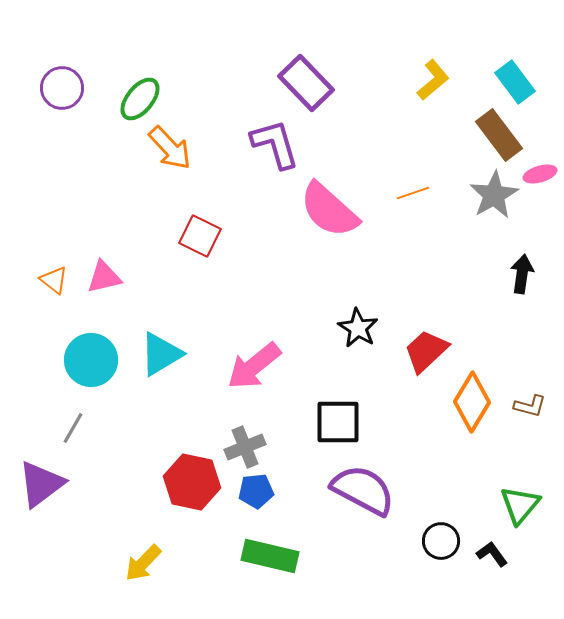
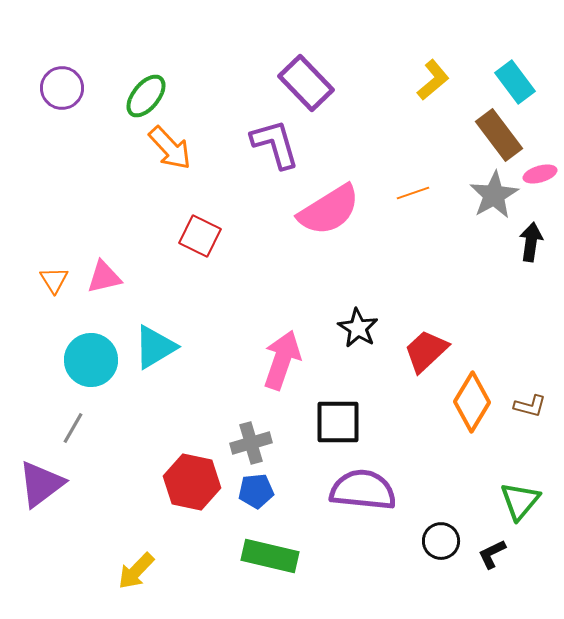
green ellipse: moved 6 px right, 3 px up
pink semicircle: rotated 74 degrees counterclockwise
black arrow: moved 9 px right, 32 px up
orange triangle: rotated 20 degrees clockwise
cyan triangle: moved 6 px left, 7 px up
pink arrow: moved 28 px right, 6 px up; rotated 148 degrees clockwise
gray cross: moved 6 px right, 4 px up; rotated 6 degrees clockwise
purple semicircle: rotated 22 degrees counterclockwise
green triangle: moved 4 px up
black L-shape: rotated 80 degrees counterclockwise
yellow arrow: moved 7 px left, 8 px down
